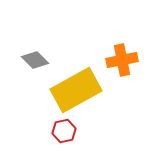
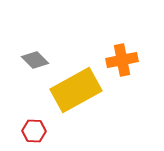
red hexagon: moved 30 px left; rotated 15 degrees clockwise
